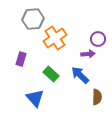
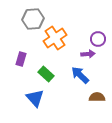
green rectangle: moved 5 px left
brown semicircle: rotated 91 degrees counterclockwise
